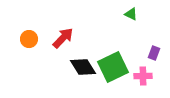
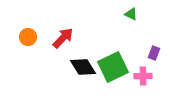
orange circle: moved 1 px left, 2 px up
